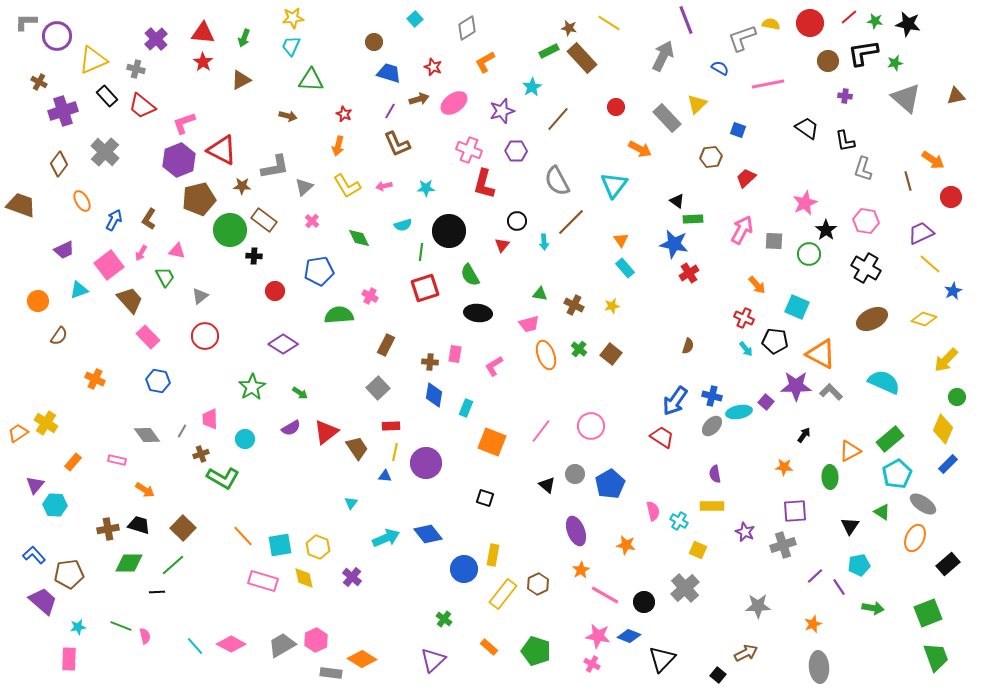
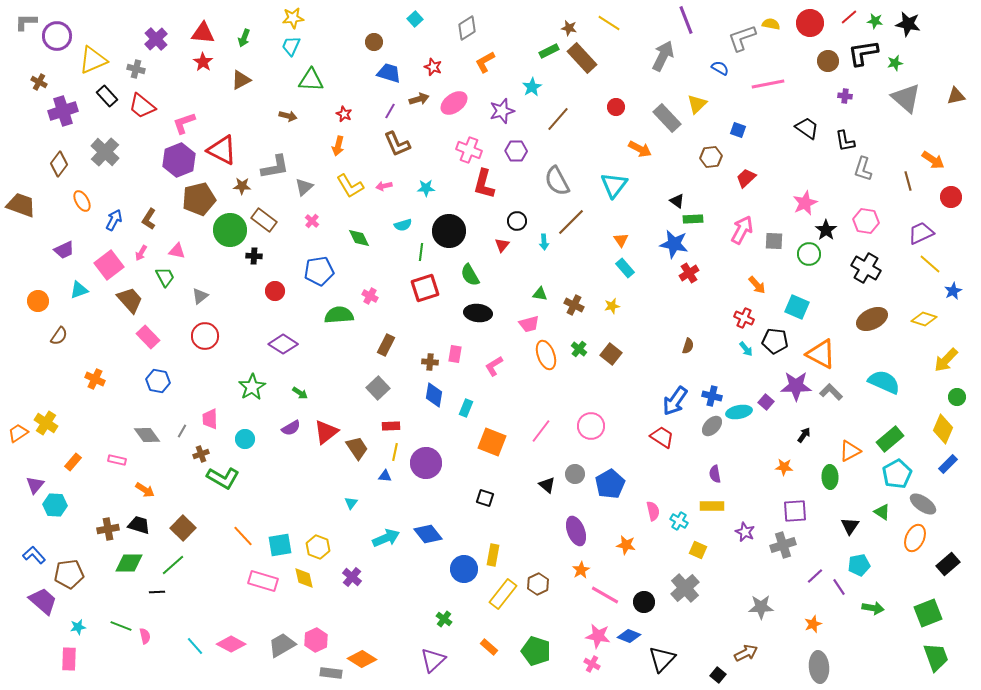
yellow L-shape at (347, 186): moved 3 px right
gray star at (758, 606): moved 3 px right, 1 px down
